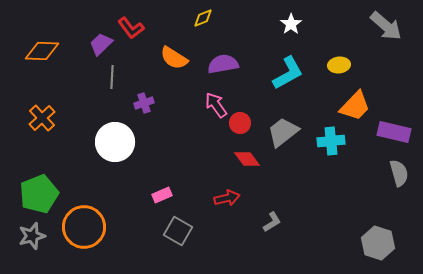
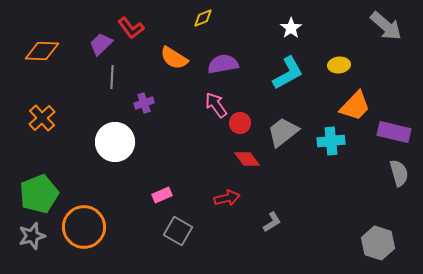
white star: moved 4 px down
